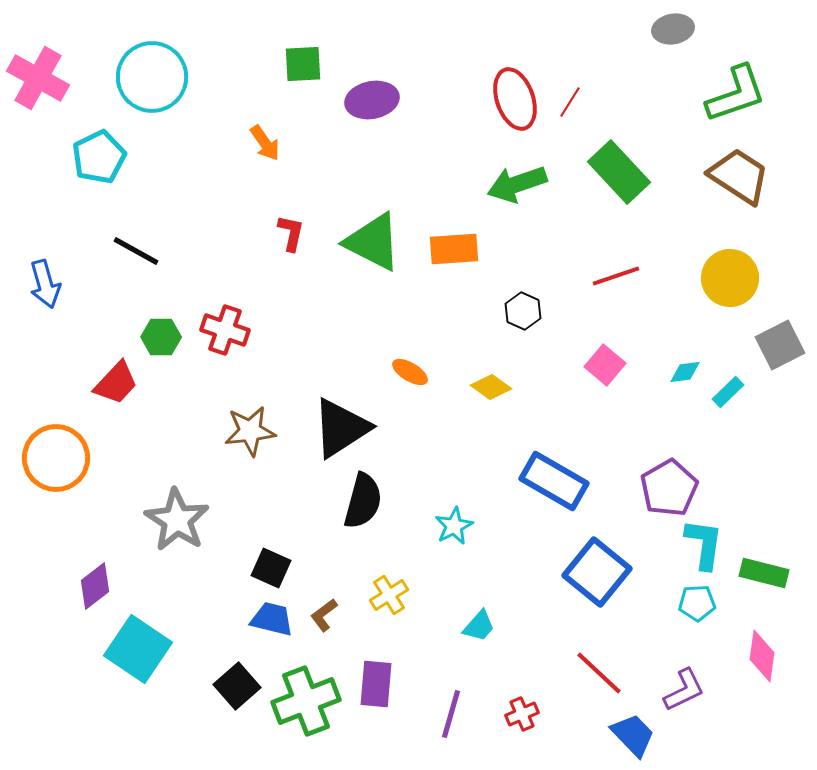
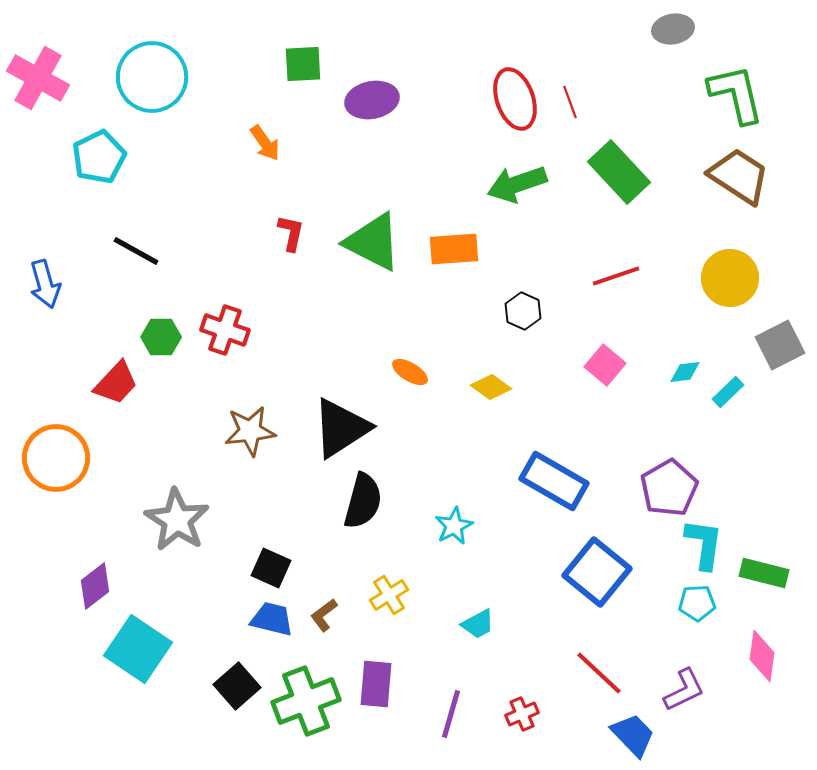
green L-shape at (736, 94): rotated 84 degrees counterclockwise
red line at (570, 102): rotated 52 degrees counterclockwise
cyan trapezoid at (479, 626): moved 1 px left, 2 px up; rotated 21 degrees clockwise
